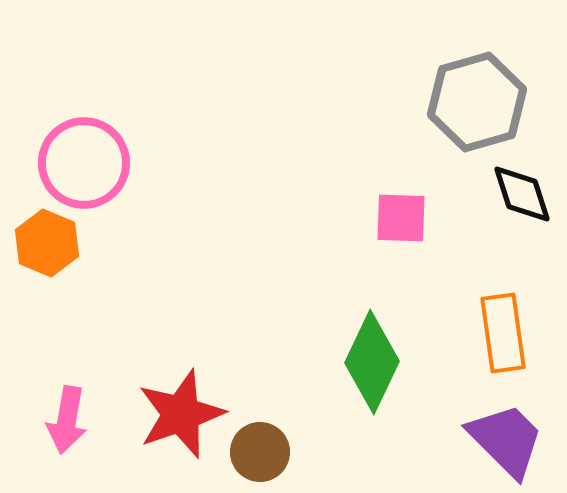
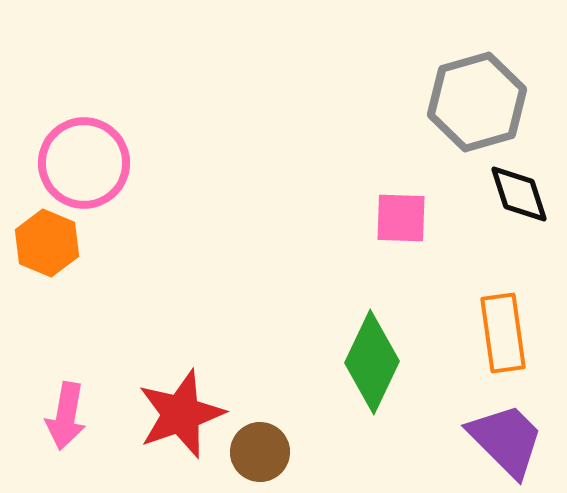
black diamond: moved 3 px left
pink arrow: moved 1 px left, 4 px up
